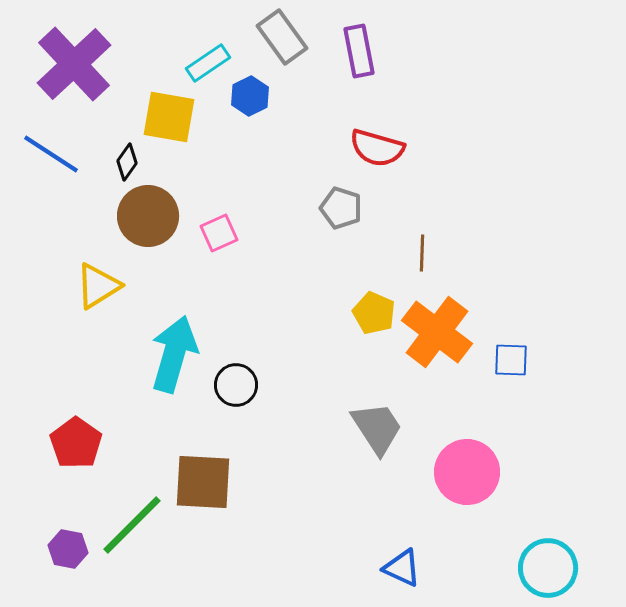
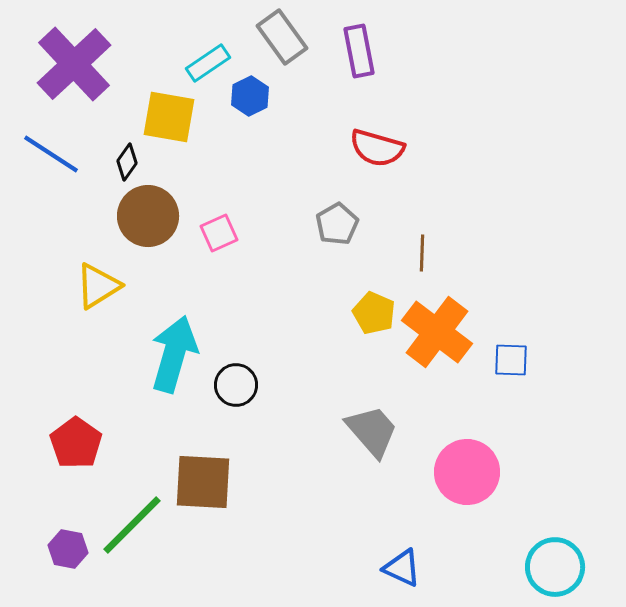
gray pentagon: moved 4 px left, 16 px down; rotated 24 degrees clockwise
gray trapezoid: moved 5 px left, 3 px down; rotated 8 degrees counterclockwise
cyan circle: moved 7 px right, 1 px up
